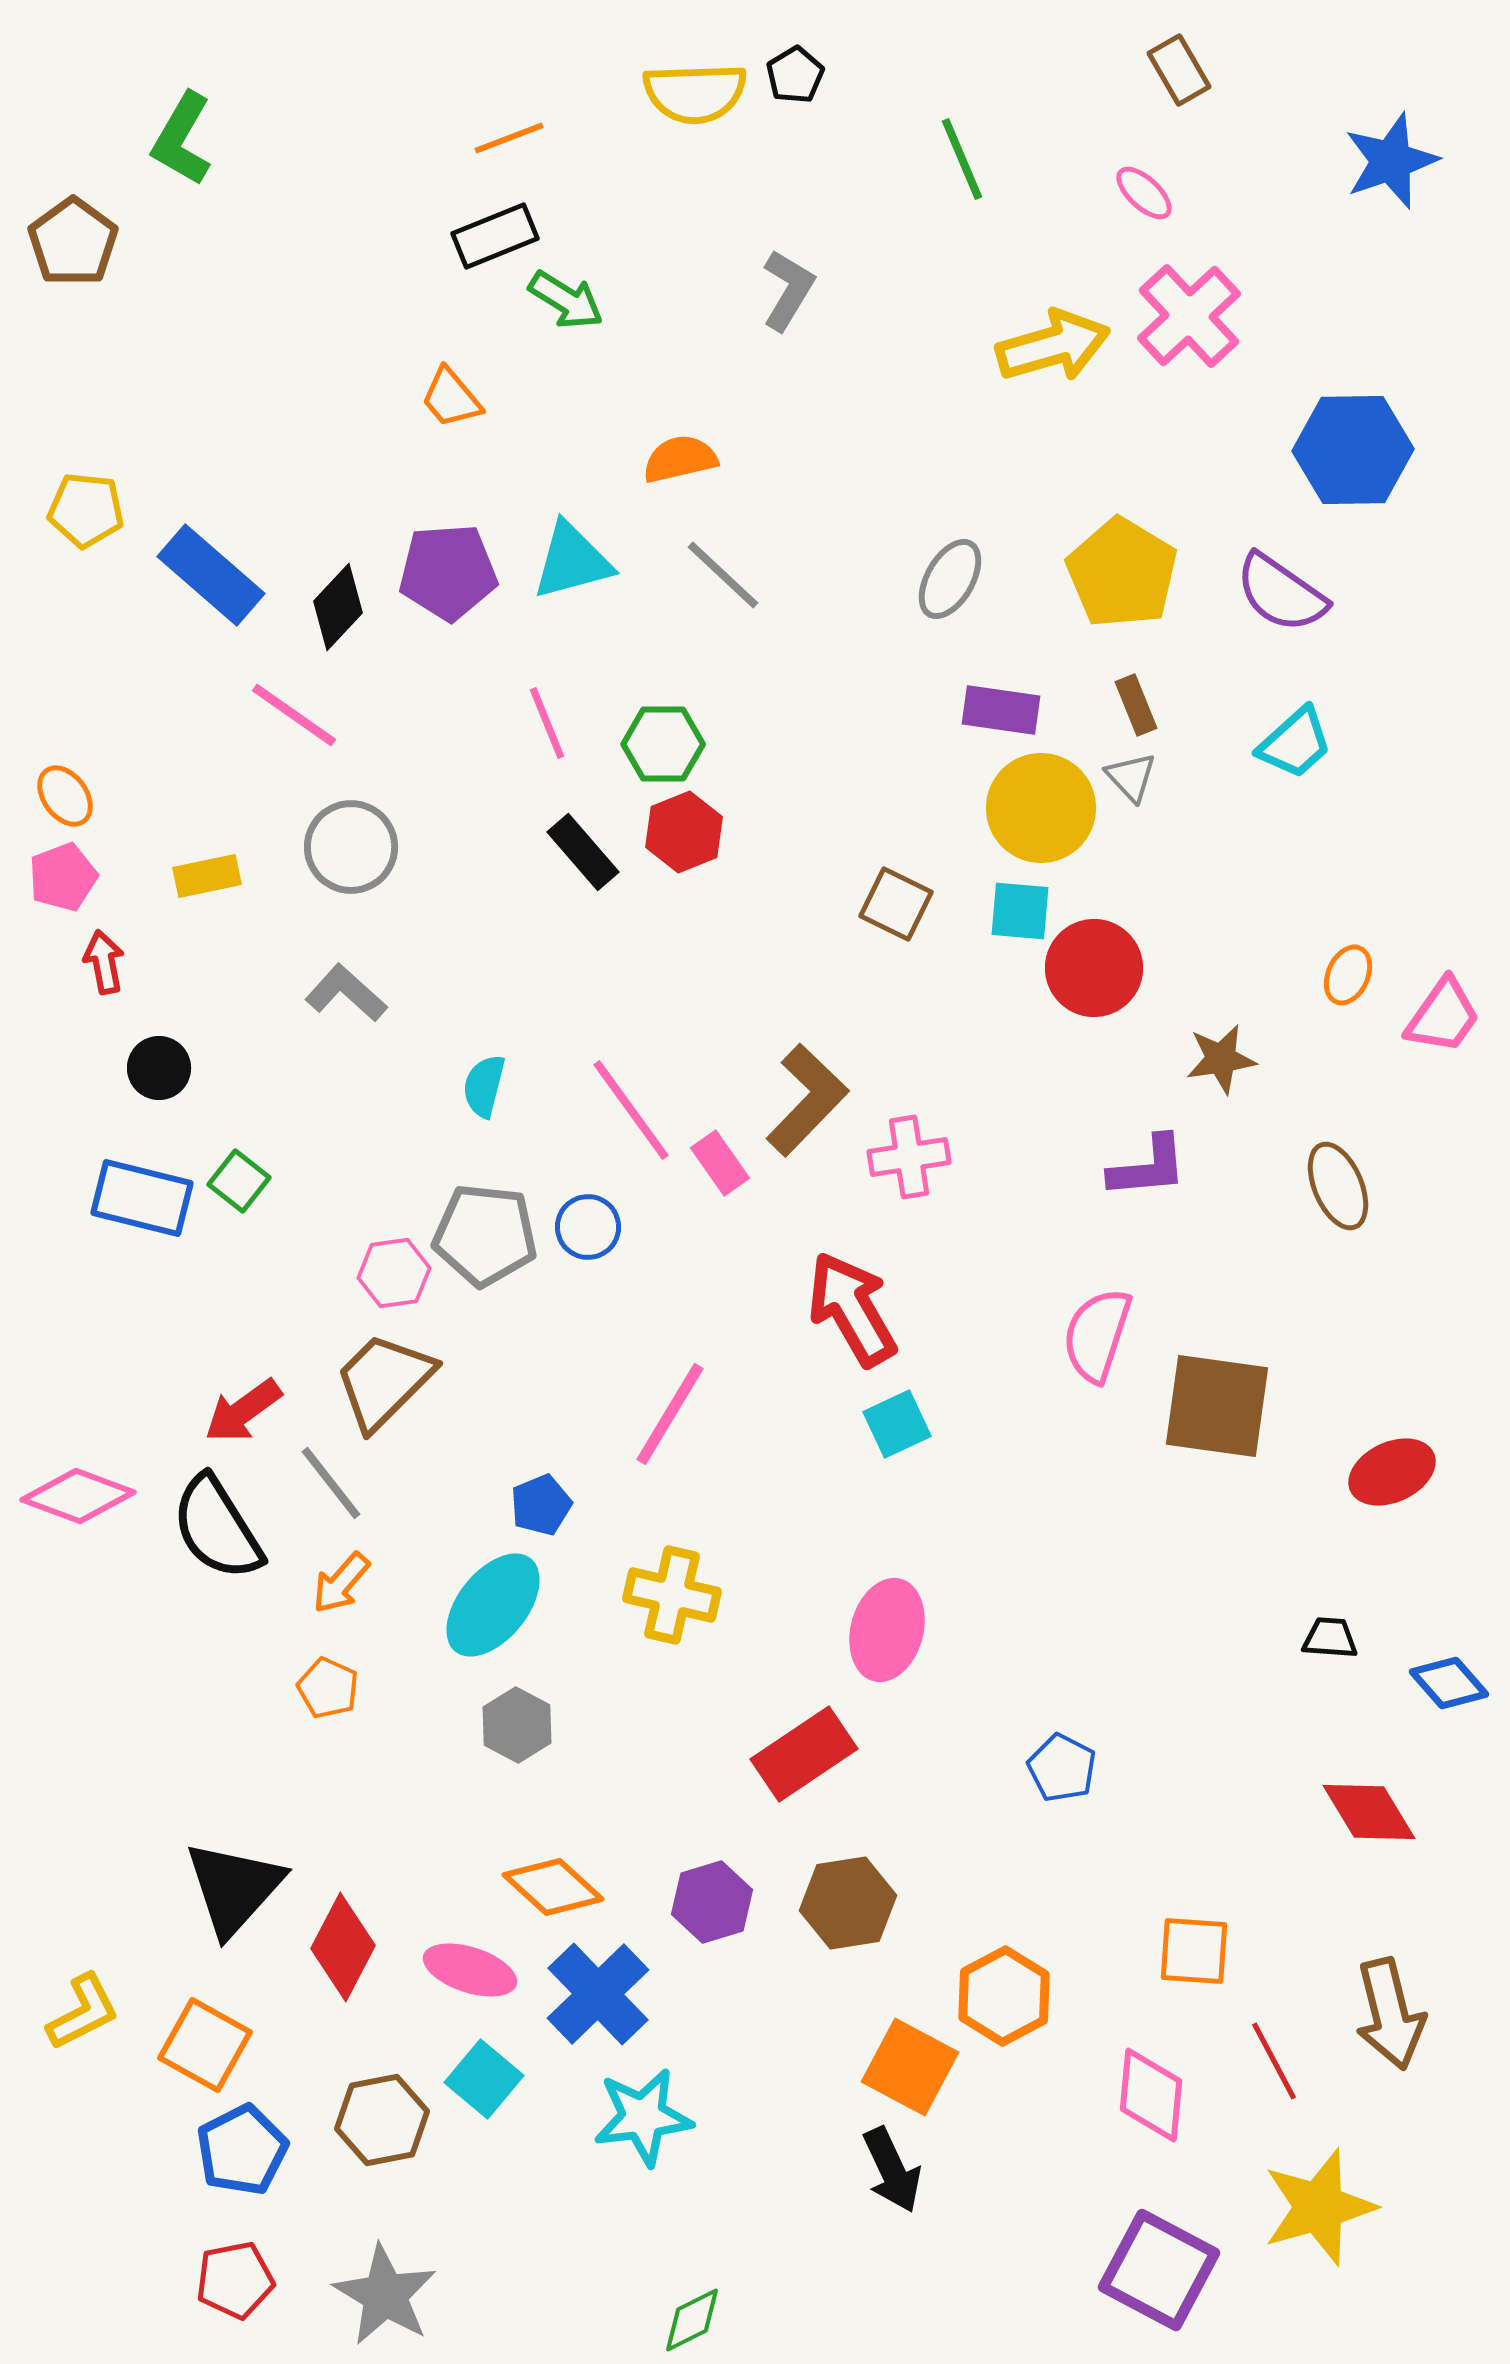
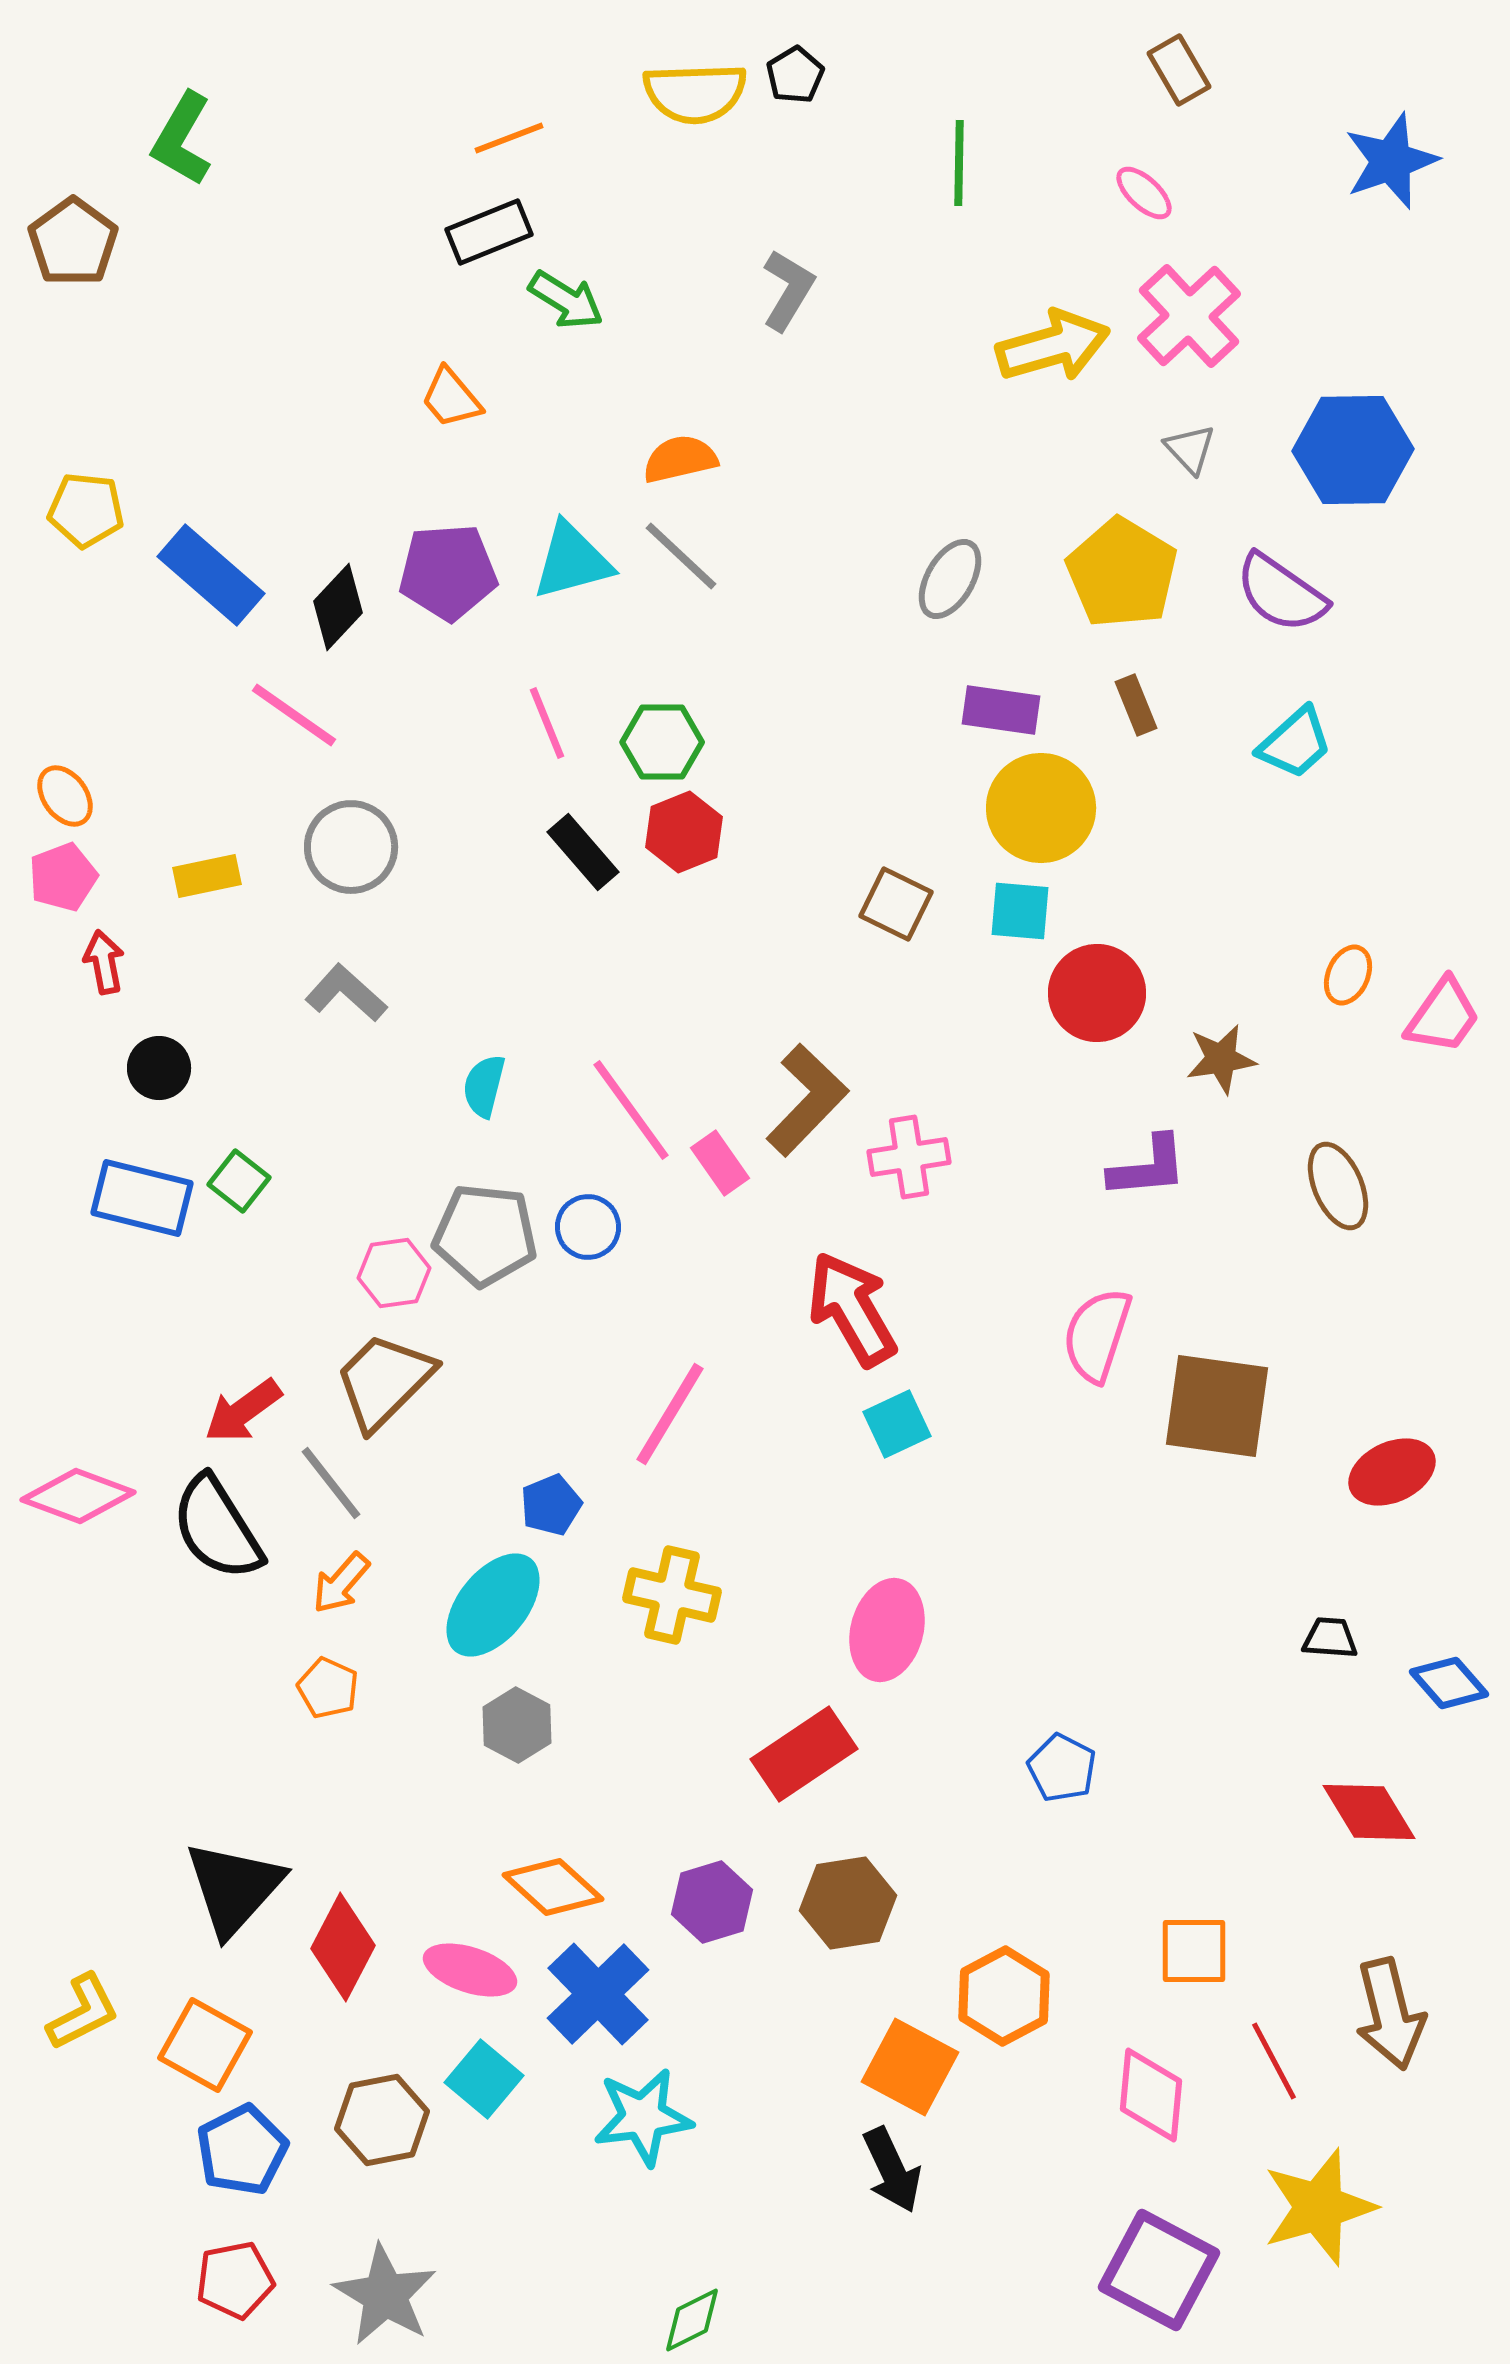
green line at (962, 159): moved 3 px left, 4 px down; rotated 24 degrees clockwise
black rectangle at (495, 236): moved 6 px left, 4 px up
gray line at (723, 575): moved 42 px left, 19 px up
green hexagon at (663, 744): moved 1 px left, 2 px up
gray triangle at (1131, 777): moved 59 px right, 328 px up
red circle at (1094, 968): moved 3 px right, 25 px down
blue pentagon at (541, 1505): moved 10 px right
orange square at (1194, 1951): rotated 4 degrees counterclockwise
